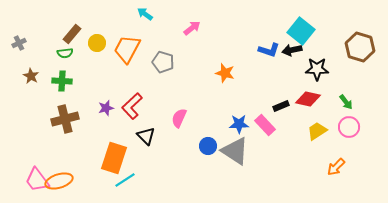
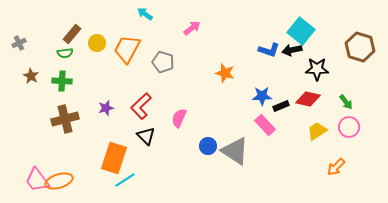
red L-shape: moved 9 px right
blue star: moved 23 px right, 28 px up
